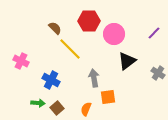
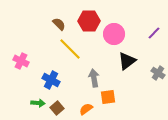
brown semicircle: moved 4 px right, 4 px up
orange semicircle: rotated 32 degrees clockwise
